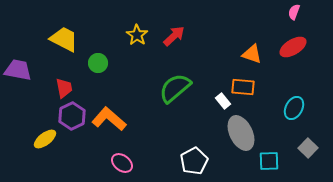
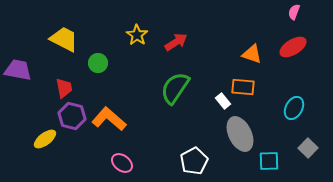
red arrow: moved 2 px right, 6 px down; rotated 10 degrees clockwise
green semicircle: rotated 16 degrees counterclockwise
purple hexagon: rotated 20 degrees counterclockwise
gray ellipse: moved 1 px left, 1 px down
